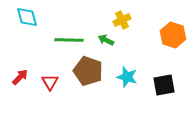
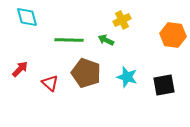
orange hexagon: rotated 10 degrees counterclockwise
brown pentagon: moved 2 px left, 2 px down
red arrow: moved 8 px up
red triangle: moved 1 px down; rotated 18 degrees counterclockwise
